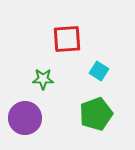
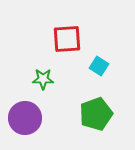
cyan square: moved 5 px up
